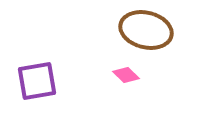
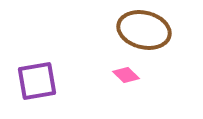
brown ellipse: moved 2 px left
